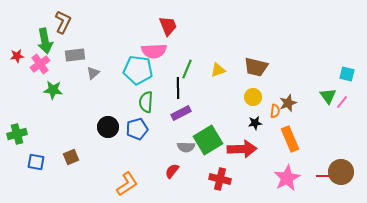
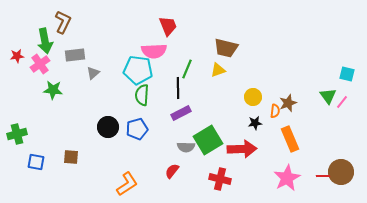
brown trapezoid: moved 30 px left, 19 px up
green semicircle: moved 4 px left, 7 px up
brown square: rotated 28 degrees clockwise
